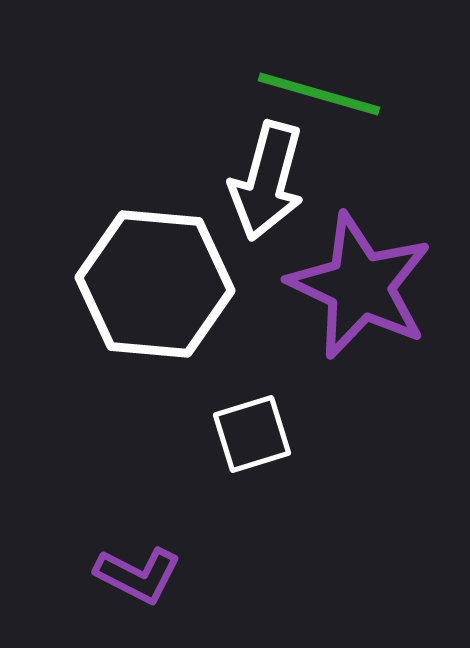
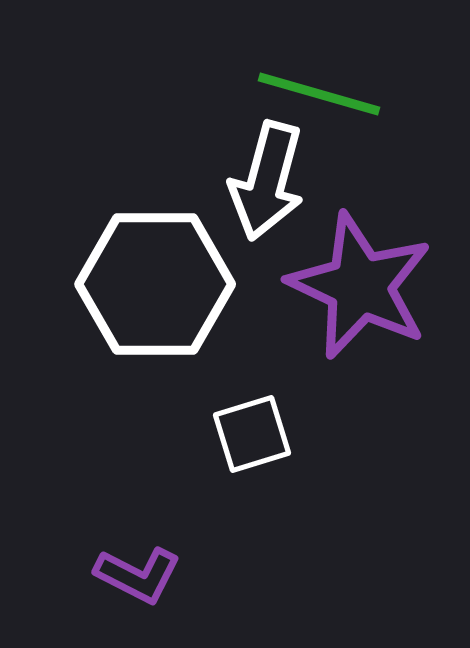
white hexagon: rotated 5 degrees counterclockwise
